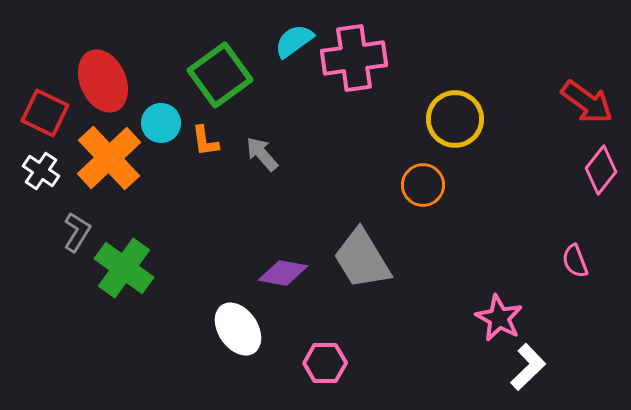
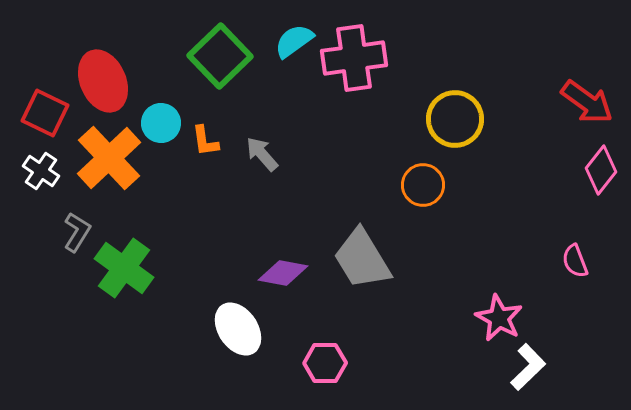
green square: moved 19 px up; rotated 8 degrees counterclockwise
